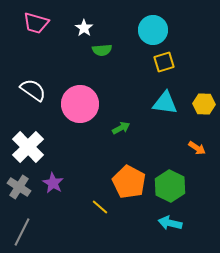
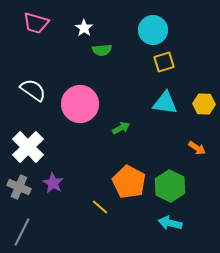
gray cross: rotated 10 degrees counterclockwise
